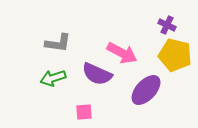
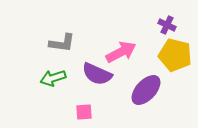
gray L-shape: moved 4 px right
pink arrow: moved 1 px left, 1 px up; rotated 56 degrees counterclockwise
